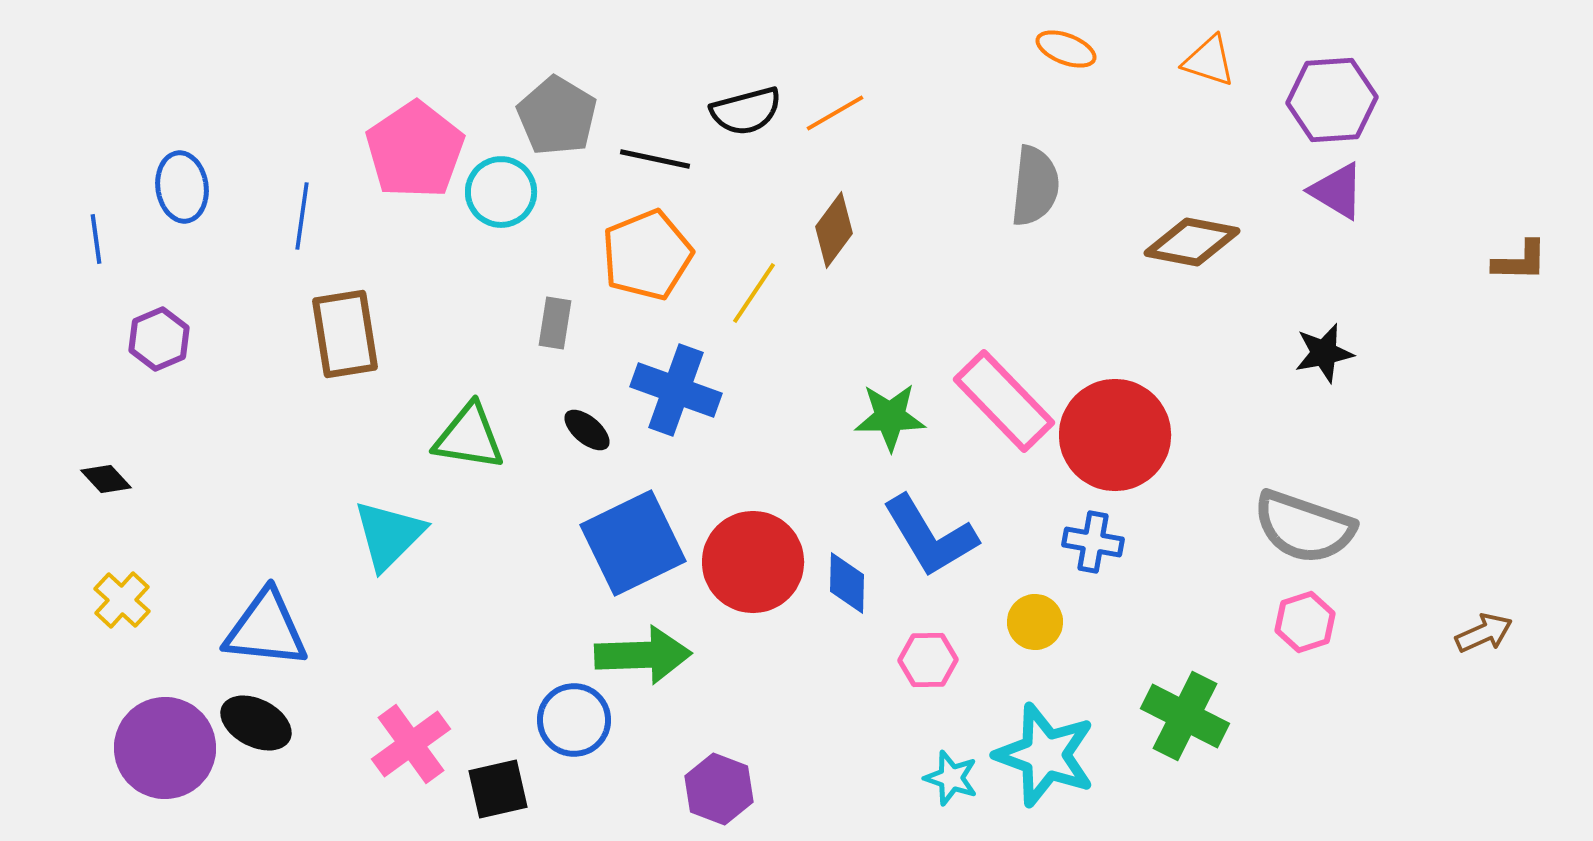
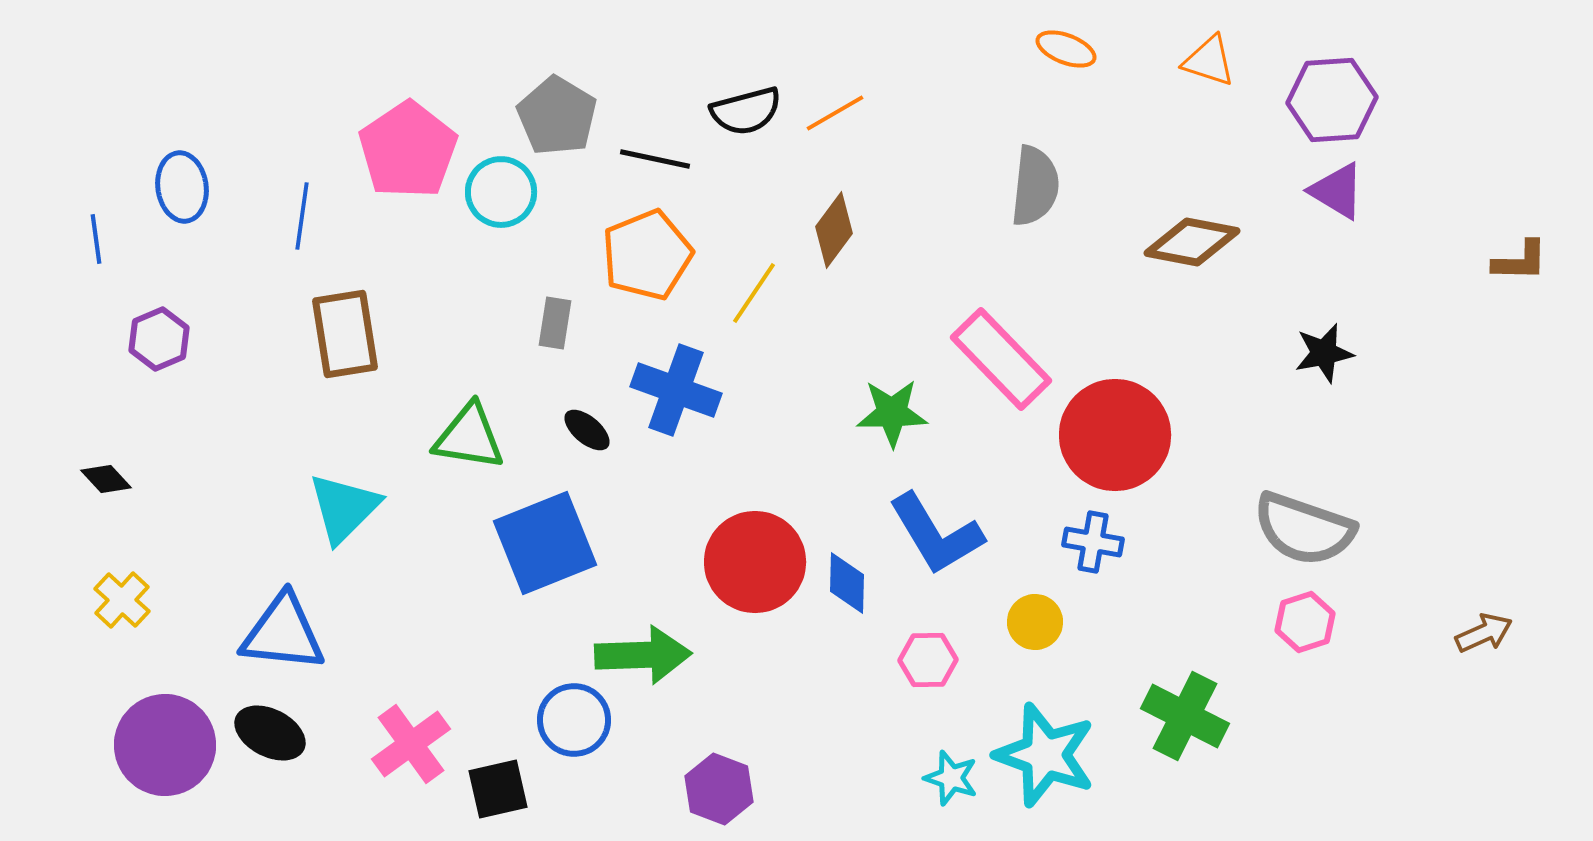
pink pentagon at (415, 150): moved 7 px left
pink rectangle at (1004, 401): moved 3 px left, 42 px up
green star at (890, 417): moved 2 px right, 4 px up
gray semicircle at (1304, 527): moved 2 px down
cyan triangle at (389, 535): moved 45 px left, 27 px up
blue L-shape at (930, 536): moved 6 px right, 2 px up
blue square at (633, 543): moved 88 px left; rotated 4 degrees clockwise
red circle at (753, 562): moved 2 px right
blue triangle at (266, 629): moved 17 px right, 4 px down
black ellipse at (256, 723): moved 14 px right, 10 px down
purple circle at (165, 748): moved 3 px up
